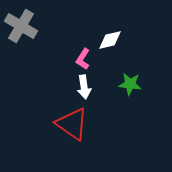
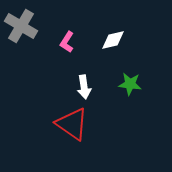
white diamond: moved 3 px right
pink L-shape: moved 16 px left, 17 px up
